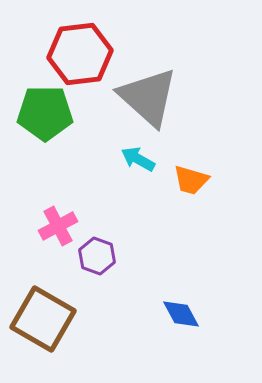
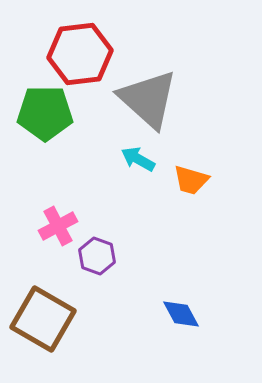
gray triangle: moved 2 px down
